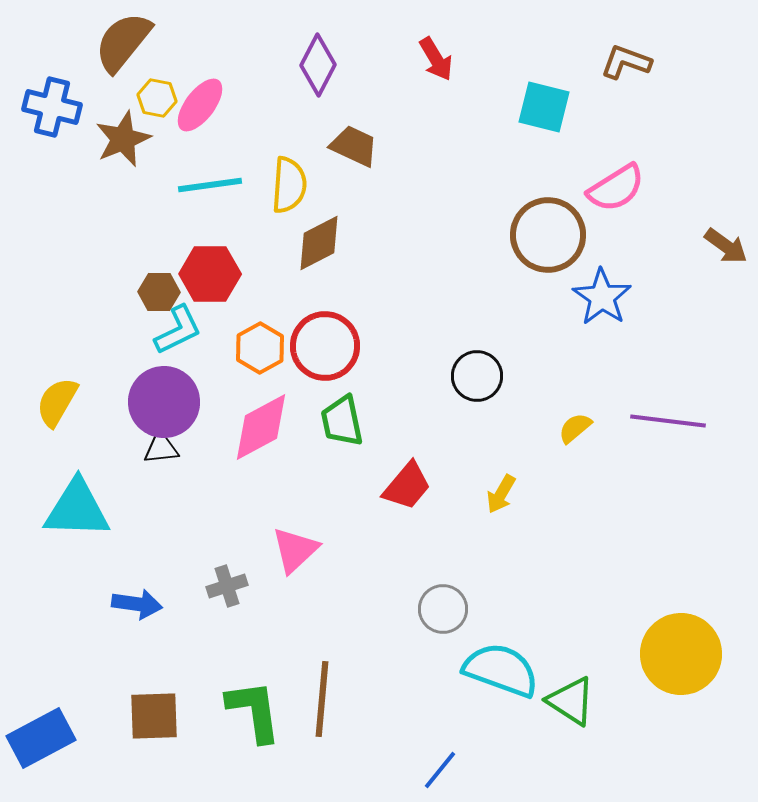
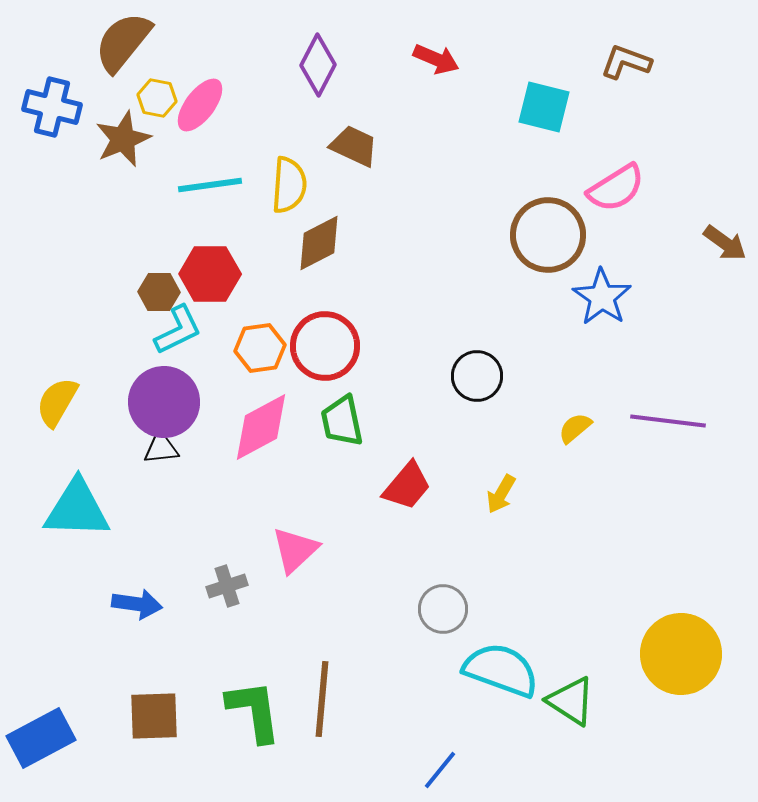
red arrow at (436, 59): rotated 36 degrees counterclockwise
brown arrow at (726, 246): moved 1 px left, 3 px up
orange hexagon at (260, 348): rotated 21 degrees clockwise
